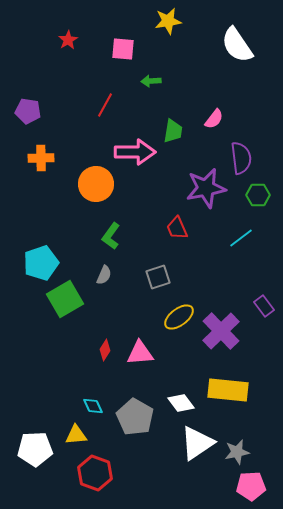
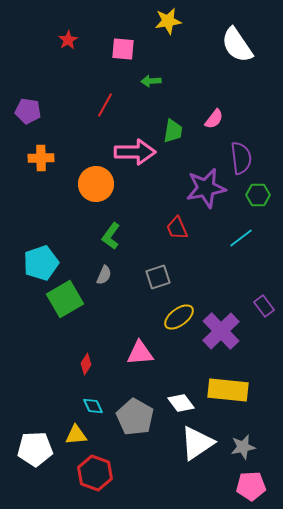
red diamond: moved 19 px left, 14 px down
gray star: moved 6 px right, 5 px up
